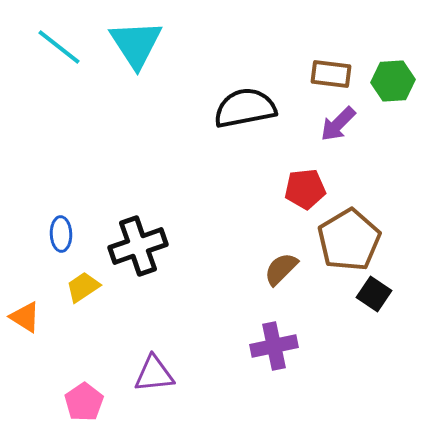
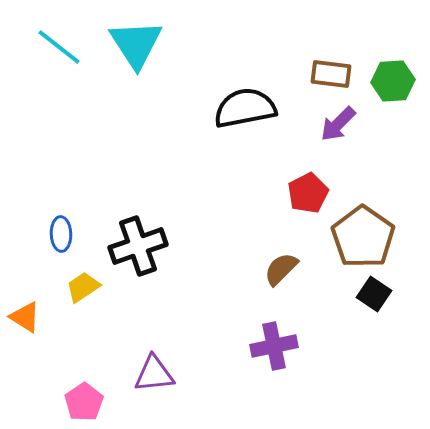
red pentagon: moved 3 px right, 4 px down; rotated 21 degrees counterclockwise
brown pentagon: moved 14 px right, 3 px up; rotated 6 degrees counterclockwise
